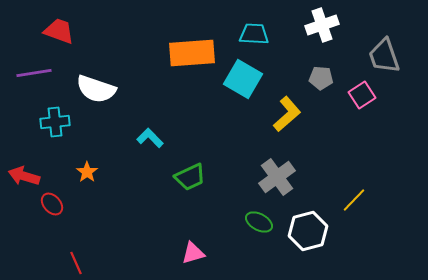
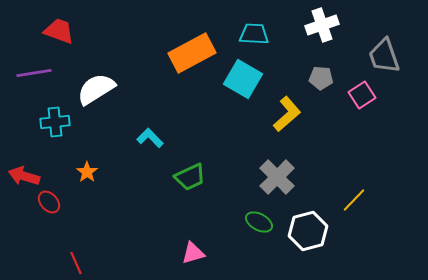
orange rectangle: rotated 24 degrees counterclockwise
white semicircle: rotated 129 degrees clockwise
gray cross: rotated 9 degrees counterclockwise
red ellipse: moved 3 px left, 2 px up
